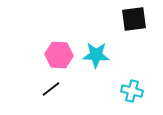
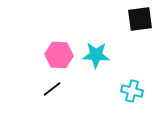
black square: moved 6 px right
black line: moved 1 px right
